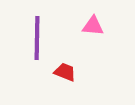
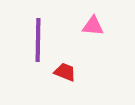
purple line: moved 1 px right, 2 px down
